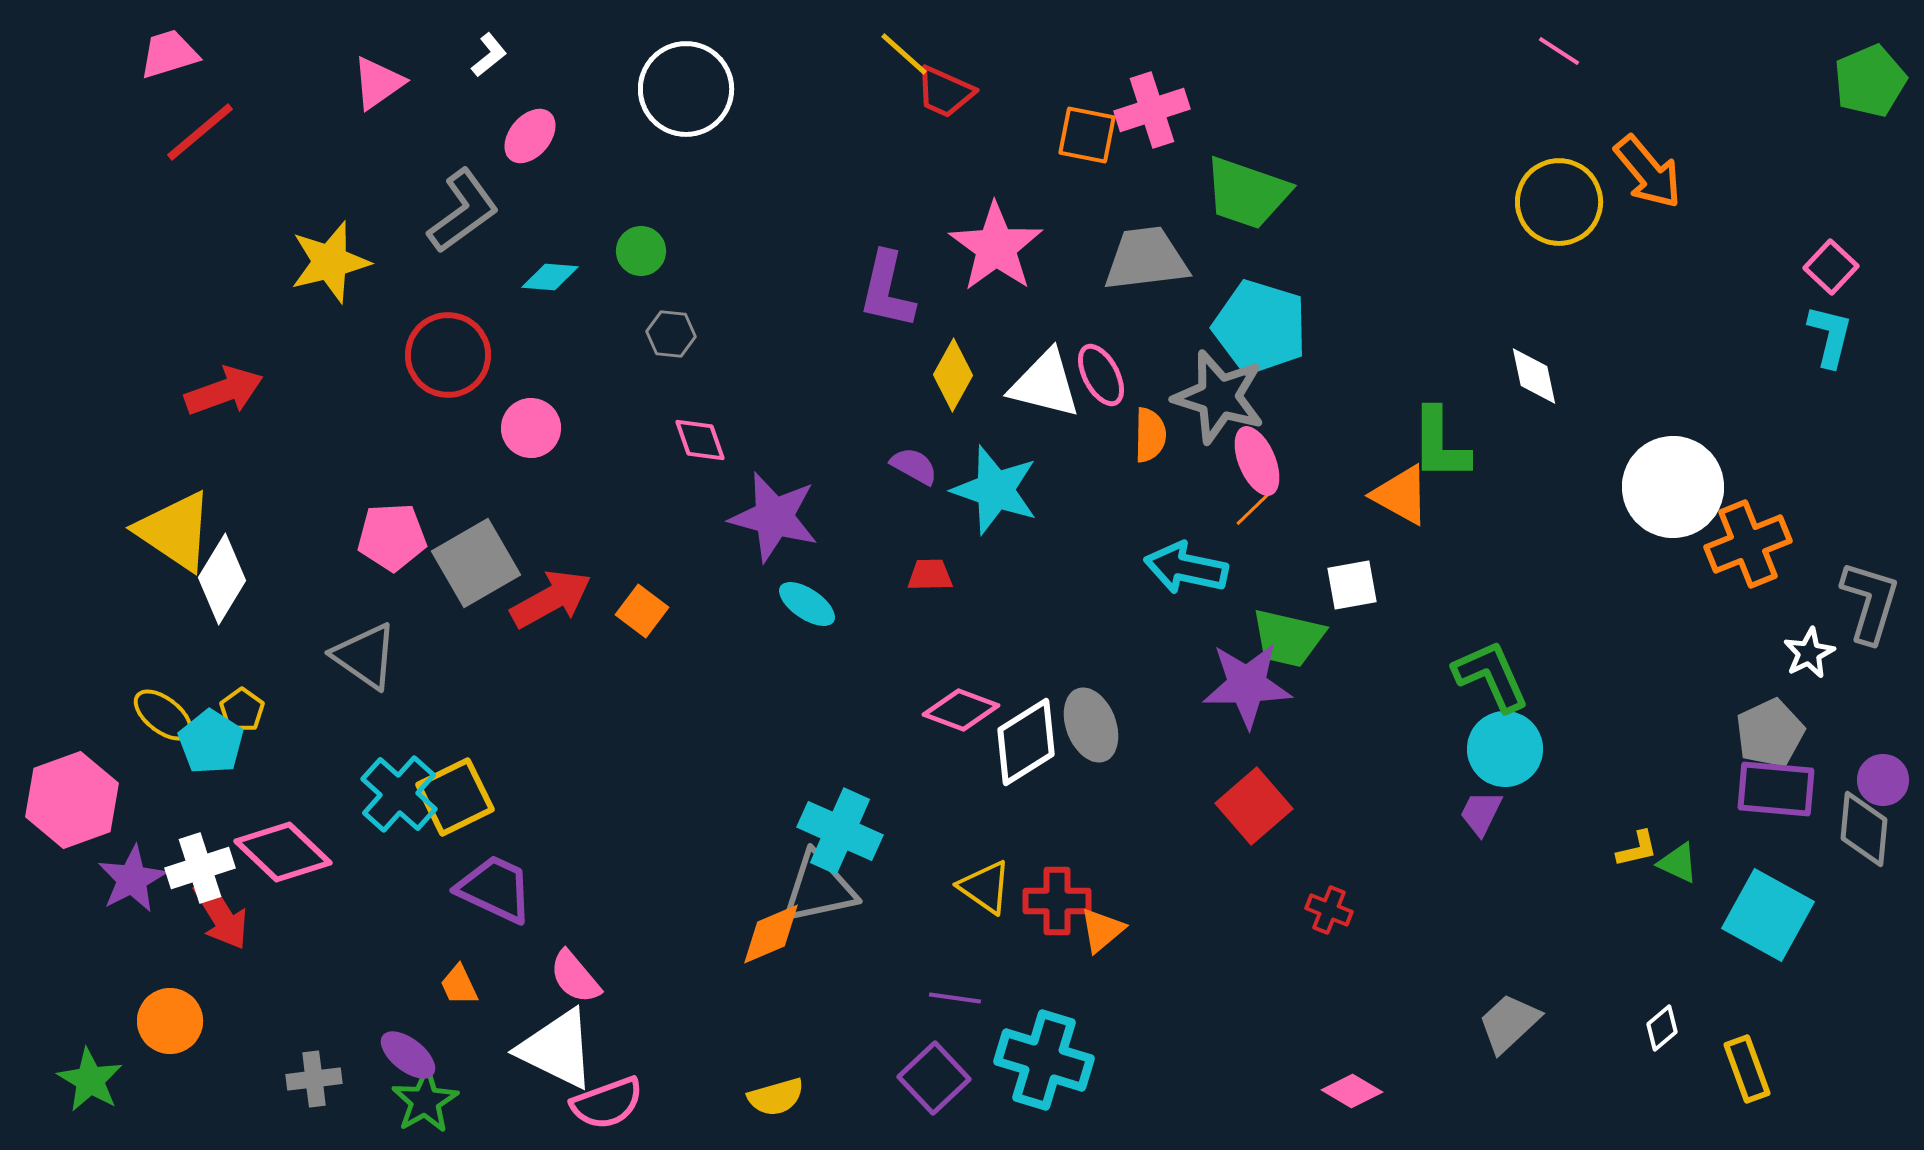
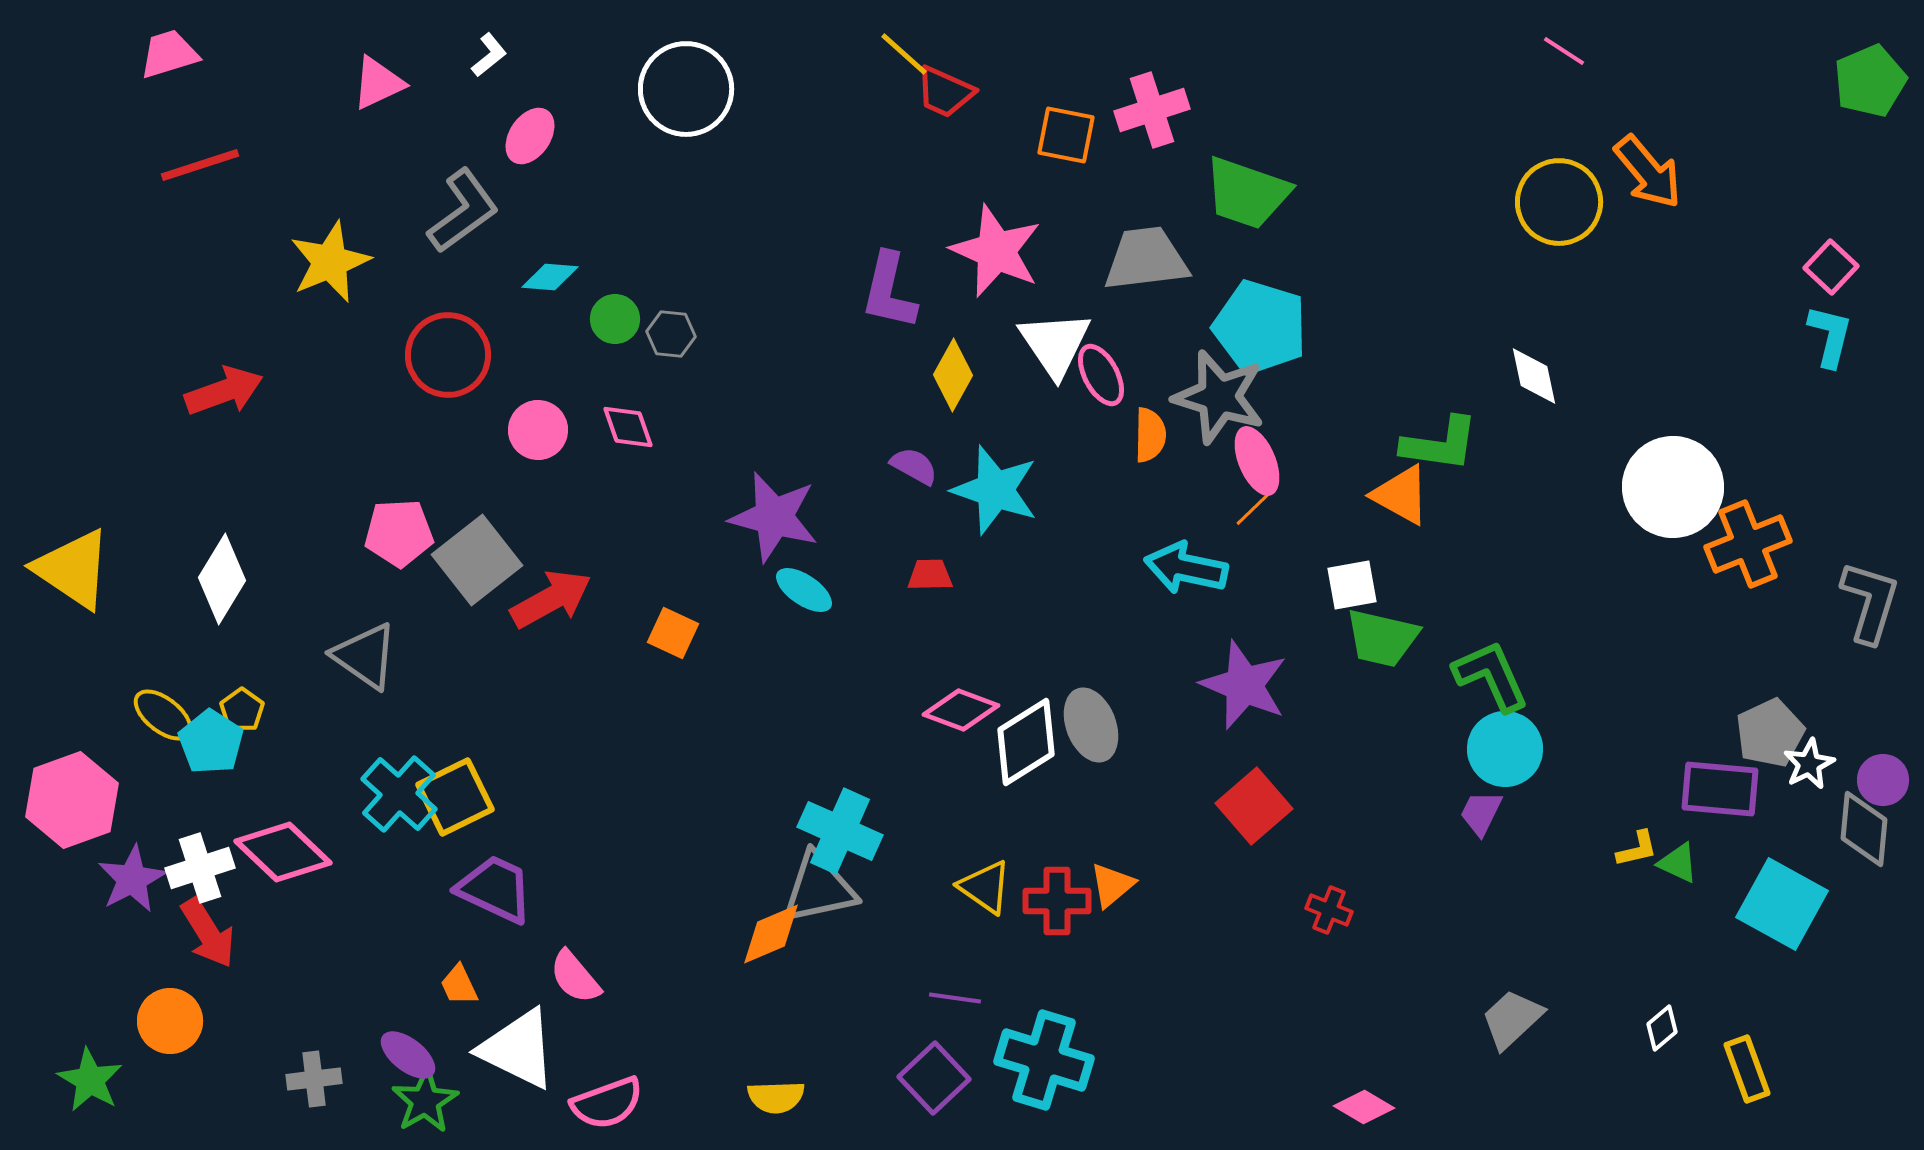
pink line at (1559, 51): moved 5 px right
pink triangle at (378, 83): rotated 10 degrees clockwise
red line at (200, 132): moved 33 px down; rotated 22 degrees clockwise
orange square at (1087, 135): moved 21 px left
pink ellipse at (530, 136): rotated 6 degrees counterclockwise
pink star at (996, 247): moved 4 px down; rotated 12 degrees counterclockwise
green circle at (641, 251): moved 26 px left, 68 px down
yellow star at (330, 262): rotated 8 degrees counterclockwise
purple L-shape at (887, 290): moved 2 px right, 1 px down
white triangle at (1045, 384): moved 10 px right, 40 px up; rotated 42 degrees clockwise
pink circle at (531, 428): moved 7 px right, 2 px down
pink diamond at (700, 440): moved 72 px left, 13 px up
green L-shape at (1440, 444): rotated 82 degrees counterclockwise
yellow triangle at (175, 531): moved 102 px left, 38 px down
pink pentagon at (392, 537): moved 7 px right, 4 px up
gray square at (476, 563): moved 1 px right, 3 px up; rotated 8 degrees counterclockwise
cyan ellipse at (807, 604): moved 3 px left, 14 px up
orange square at (642, 611): moved 31 px right, 22 px down; rotated 12 degrees counterclockwise
green trapezoid at (1288, 638): moved 94 px right
white star at (1809, 653): moved 111 px down
purple star at (1247, 685): moved 3 px left; rotated 24 degrees clockwise
purple rectangle at (1776, 789): moved 56 px left
red arrow at (221, 915): moved 13 px left, 18 px down
cyan square at (1768, 915): moved 14 px right, 11 px up
orange triangle at (1102, 930): moved 10 px right, 45 px up
gray trapezoid at (1509, 1023): moved 3 px right, 4 px up
white triangle at (557, 1049): moved 39 px left
pink diamond at (1352, 1091): moved 12 px right, 16 px down
yellow semicircle at (776, 1097): rotated 14 degrees clockwise
